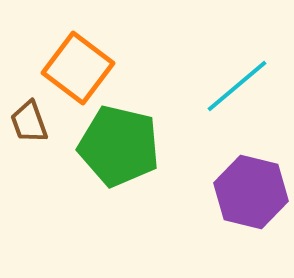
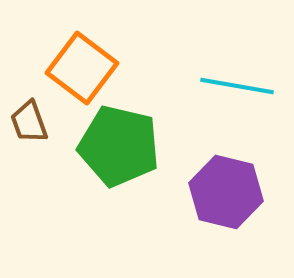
orange square: moved 4 px right
cyan line: rotated 50 degrees clockwise
purple hexagon: moved 25 px left
